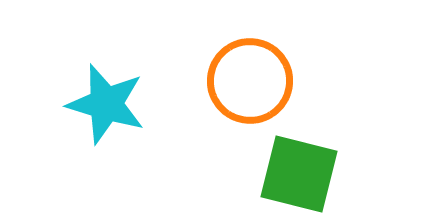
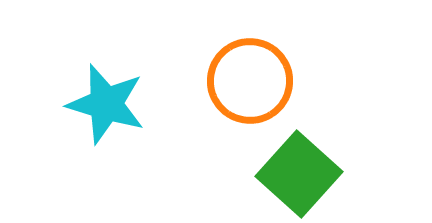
green square: rotated 28 degrees clockwise
